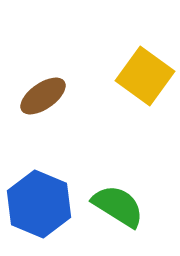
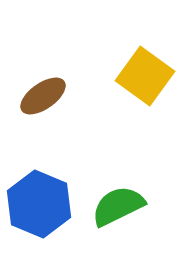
green semicircle: rotated 58 degrees counterclockwise
